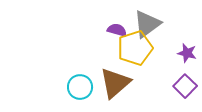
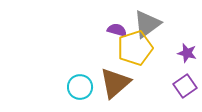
purple square: rotated 10 degrees clockwise
